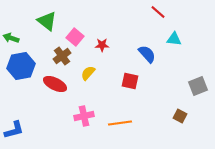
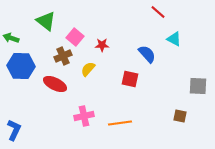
green triangle: moved 1 px left
cyan triangle: rotated 21 degrees clockwise
brown cross: moved 1 px right; rotated 12 degrees clockwise
blue hexagon: rotated 12 degrees clockwise
yellow semicircle: moved 4 px up
red square: moved 2 px up
gray square: rotated 24 degrees clockwise
brown square: rotated 16 degrees counterclockwise
blue L-shape: rotated 50 degrees counterclockwise
